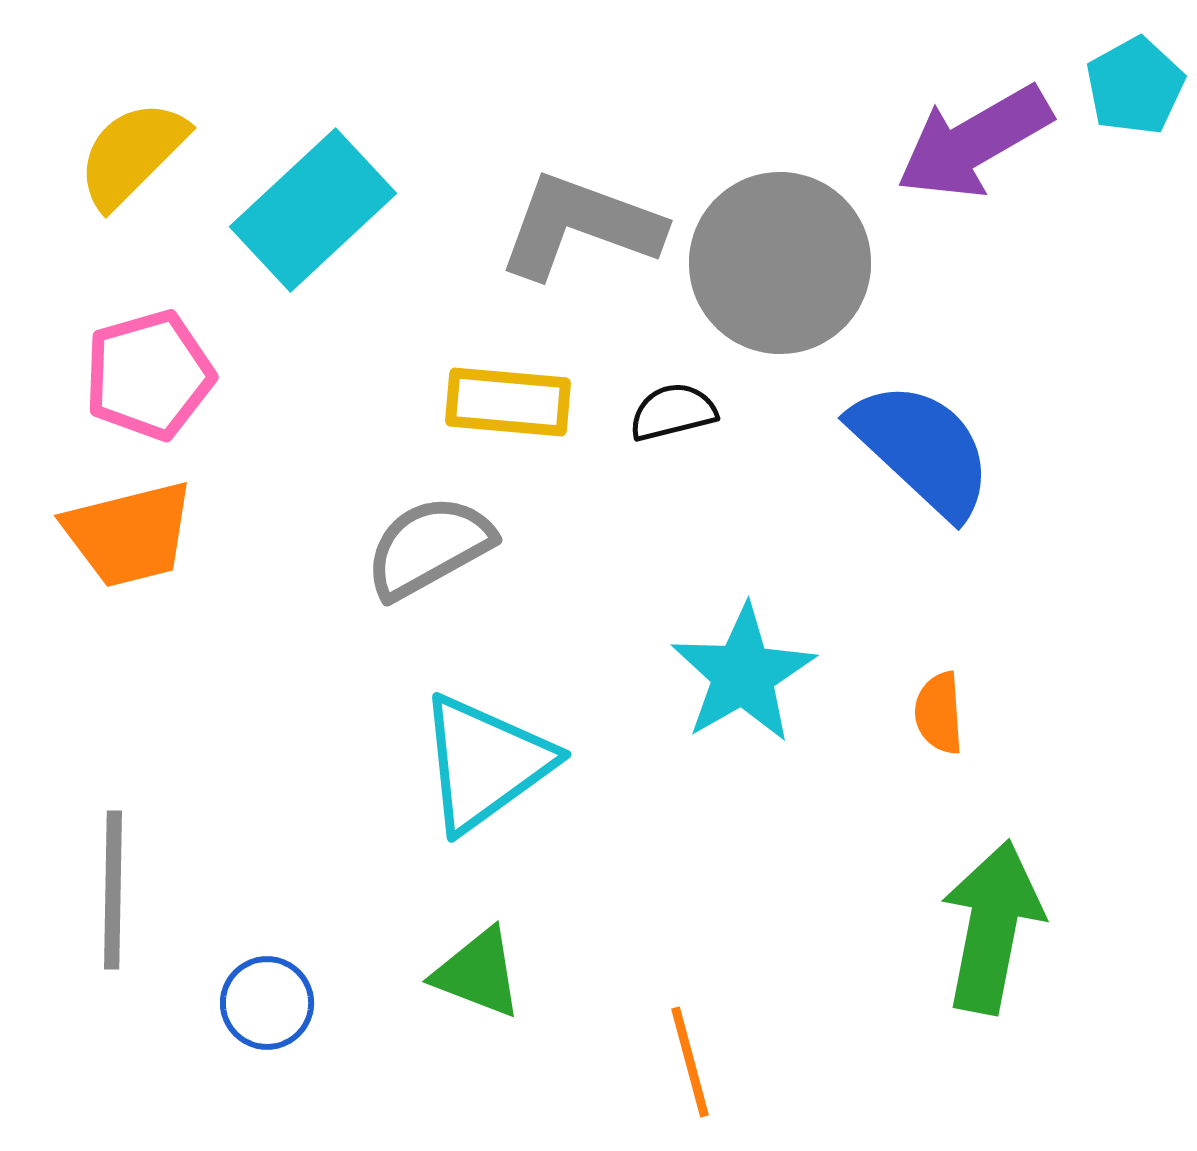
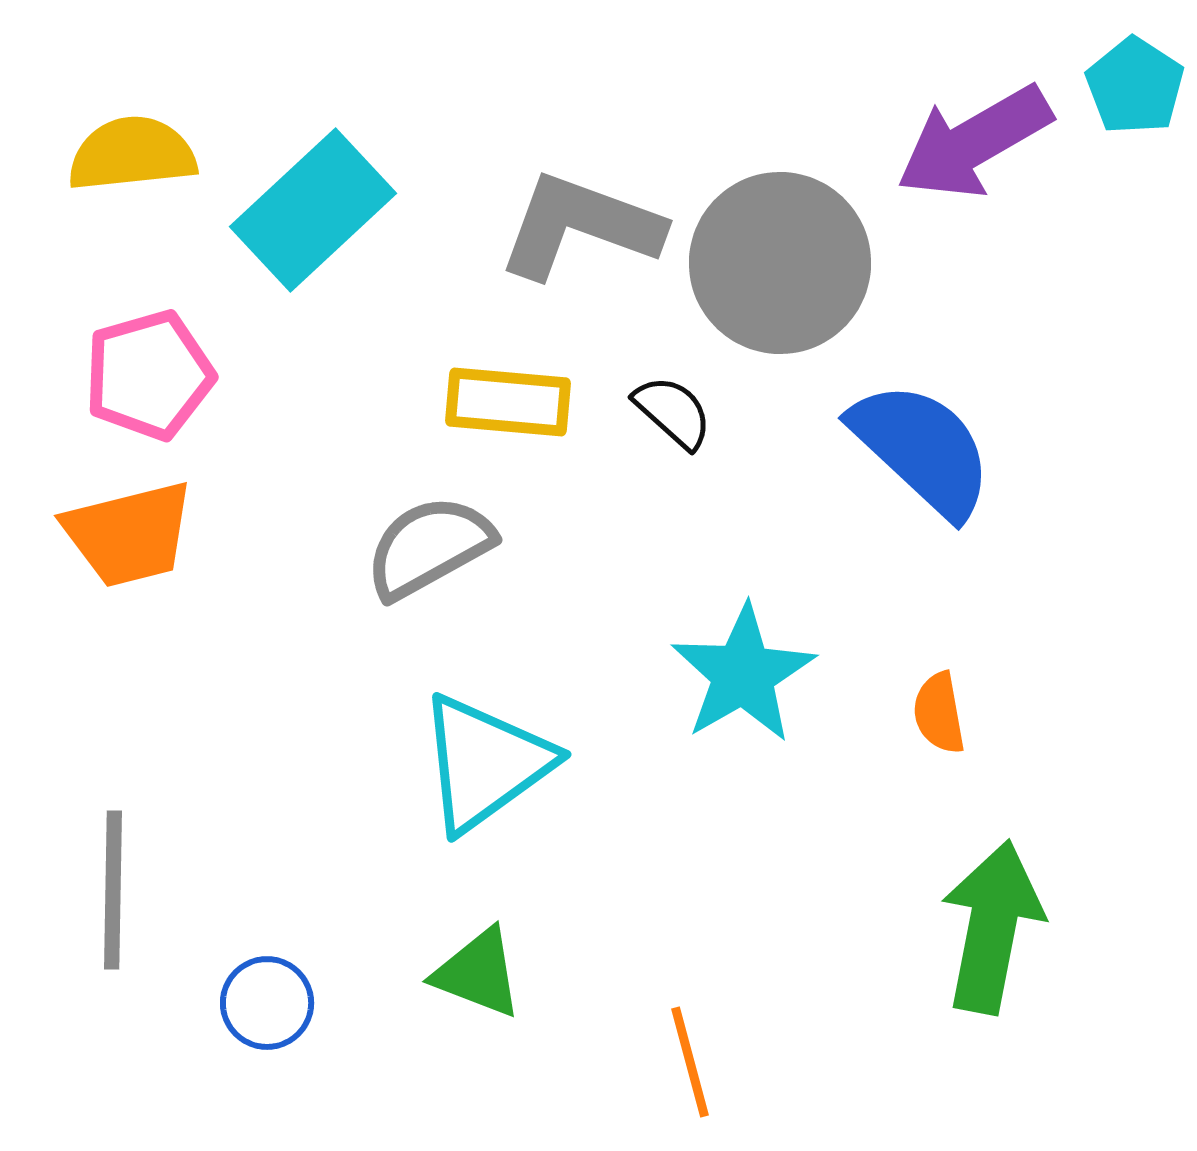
cyan pentagon: rotated 10 degrees counterclockwise
yellow semicircle: rotated 39 degrees clockwise
black semicircle: rotated 56 degrees clockwise
orange semicircle: rotated 6 degrees counterclockwise
